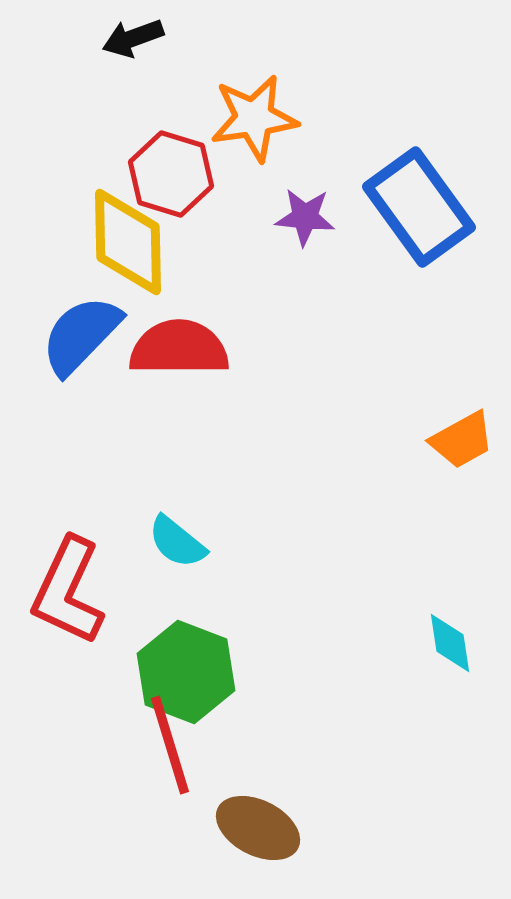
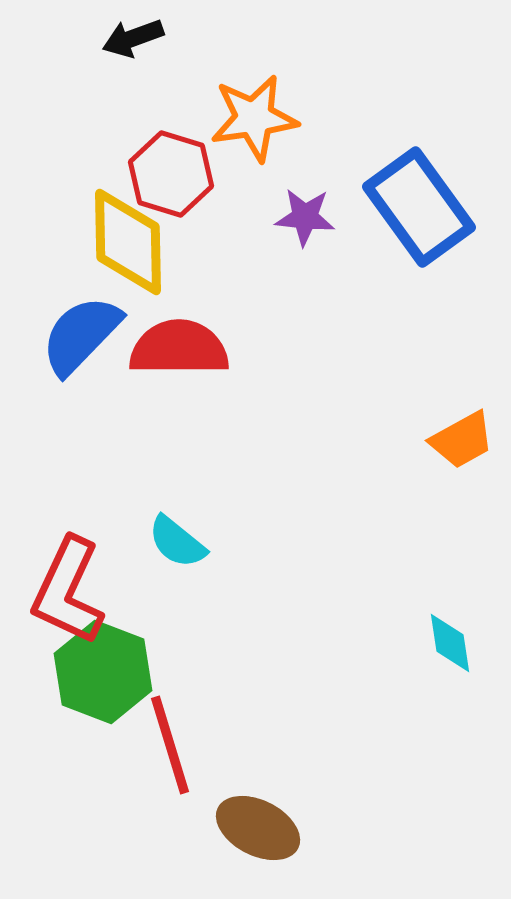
green hexagon: moved 83 px left
